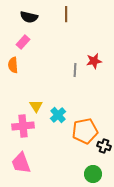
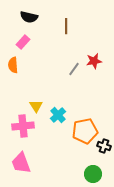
brown line: moved 12 px down
gray line: moved 1 px left, 1 px up; rotated 32 degrees clockwise
